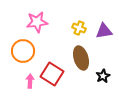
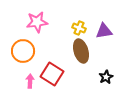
brown ellipse: moved 7 px up
black star: moved 3 px right, 1 px down
